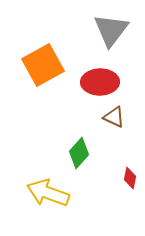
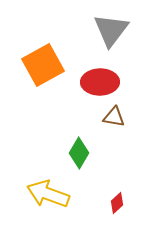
brown triangle: rotated 15 degrees counterclockwise
green diamond: rotated 12 degrees counterclockwise
red diamond: moved 13 px left, 25 px down; rotated 35 degrees clockwise
yellow arrow: moved 1 px down
